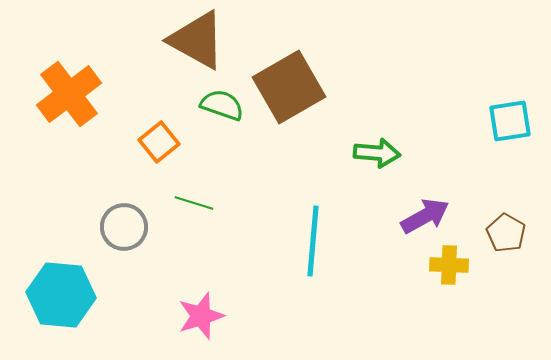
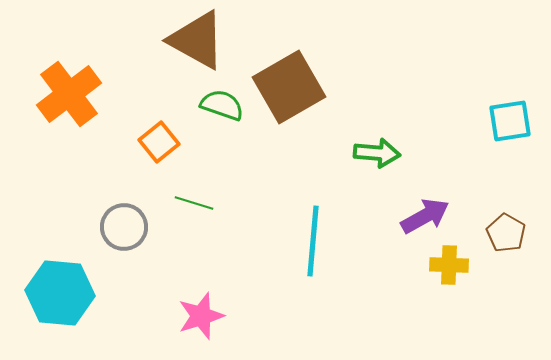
cyan hexagon: moved 1 px left, 2 px up
